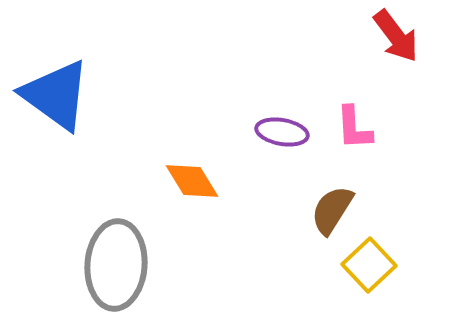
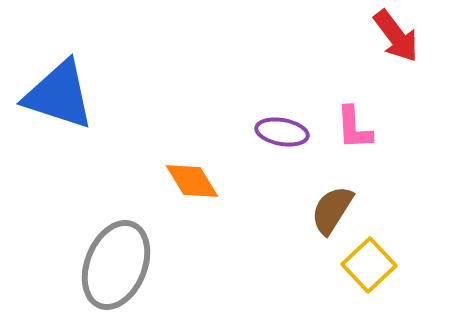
blue triangle: moved 3 px right; rotated 18 degrees counterclockwise
gray ellipse: rotated 18 degrees clockwise
